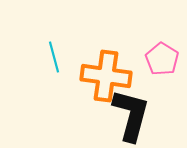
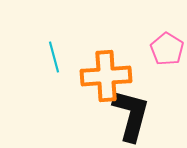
pink pentagon: moved 5 px right, 10 px up
orange cross: rotated 12 degrees counterclockwise
